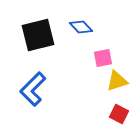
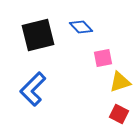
yellow triangle: moved 3 px right, 1 px down
